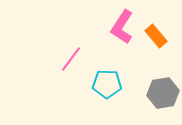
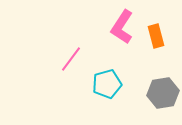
orange rectangle: rotated 25 degrees clockwise
cyan pentagon: rotated 16 degrees counterclockwise
